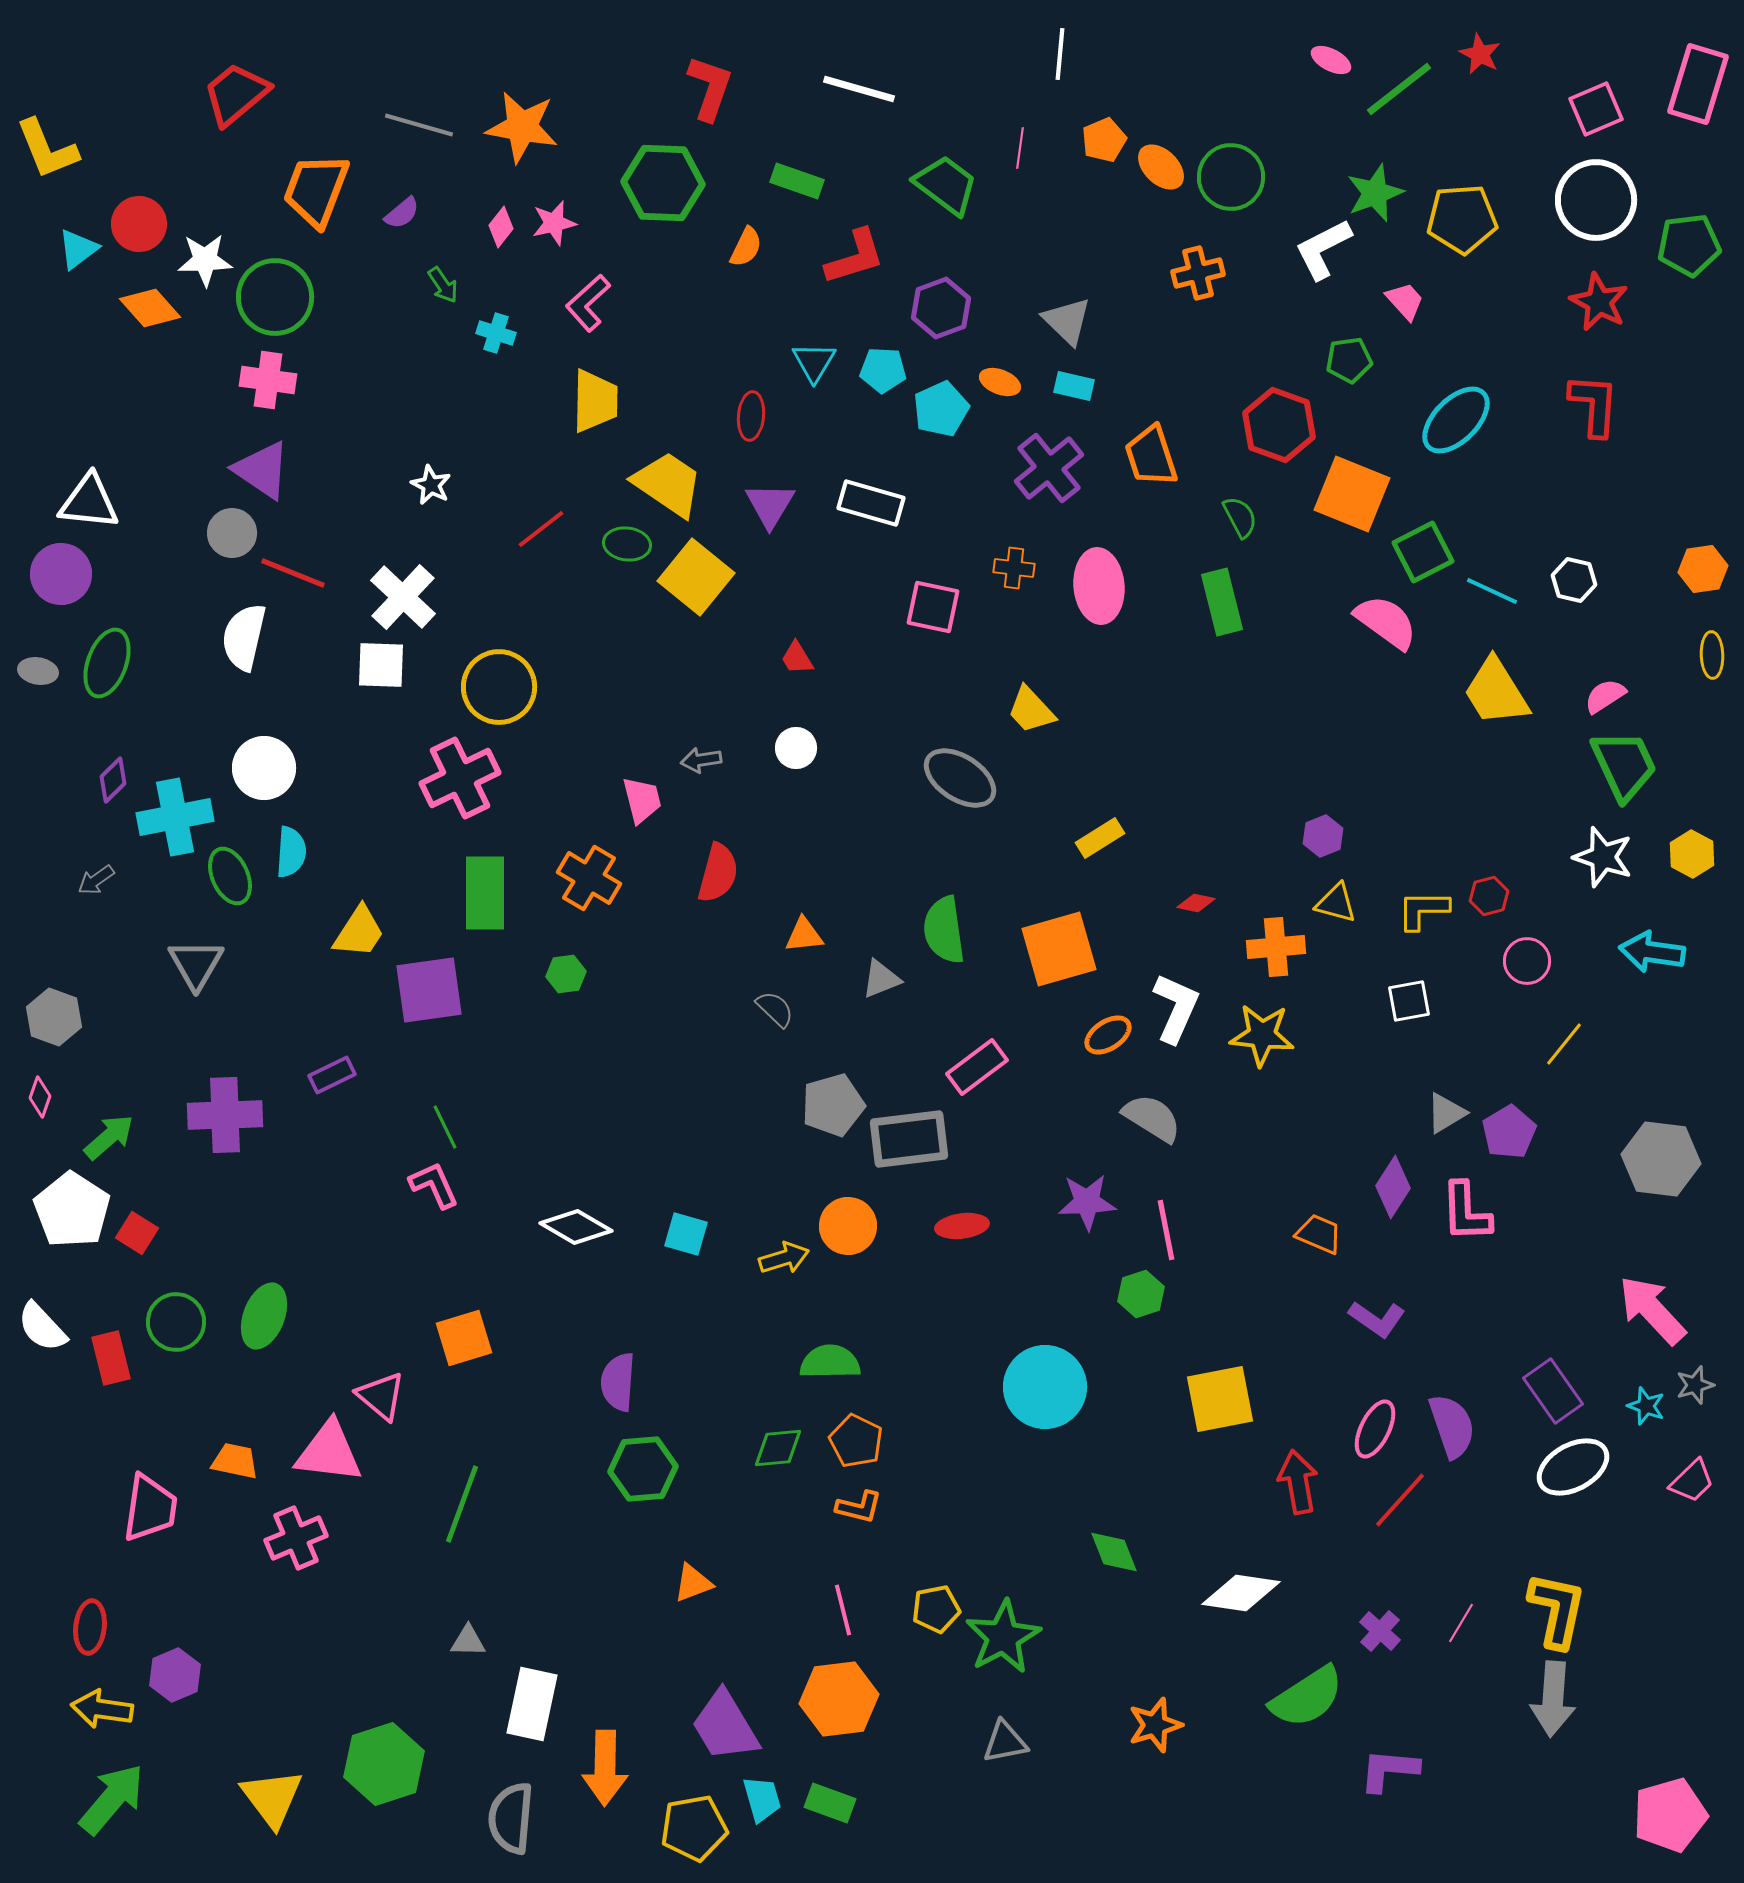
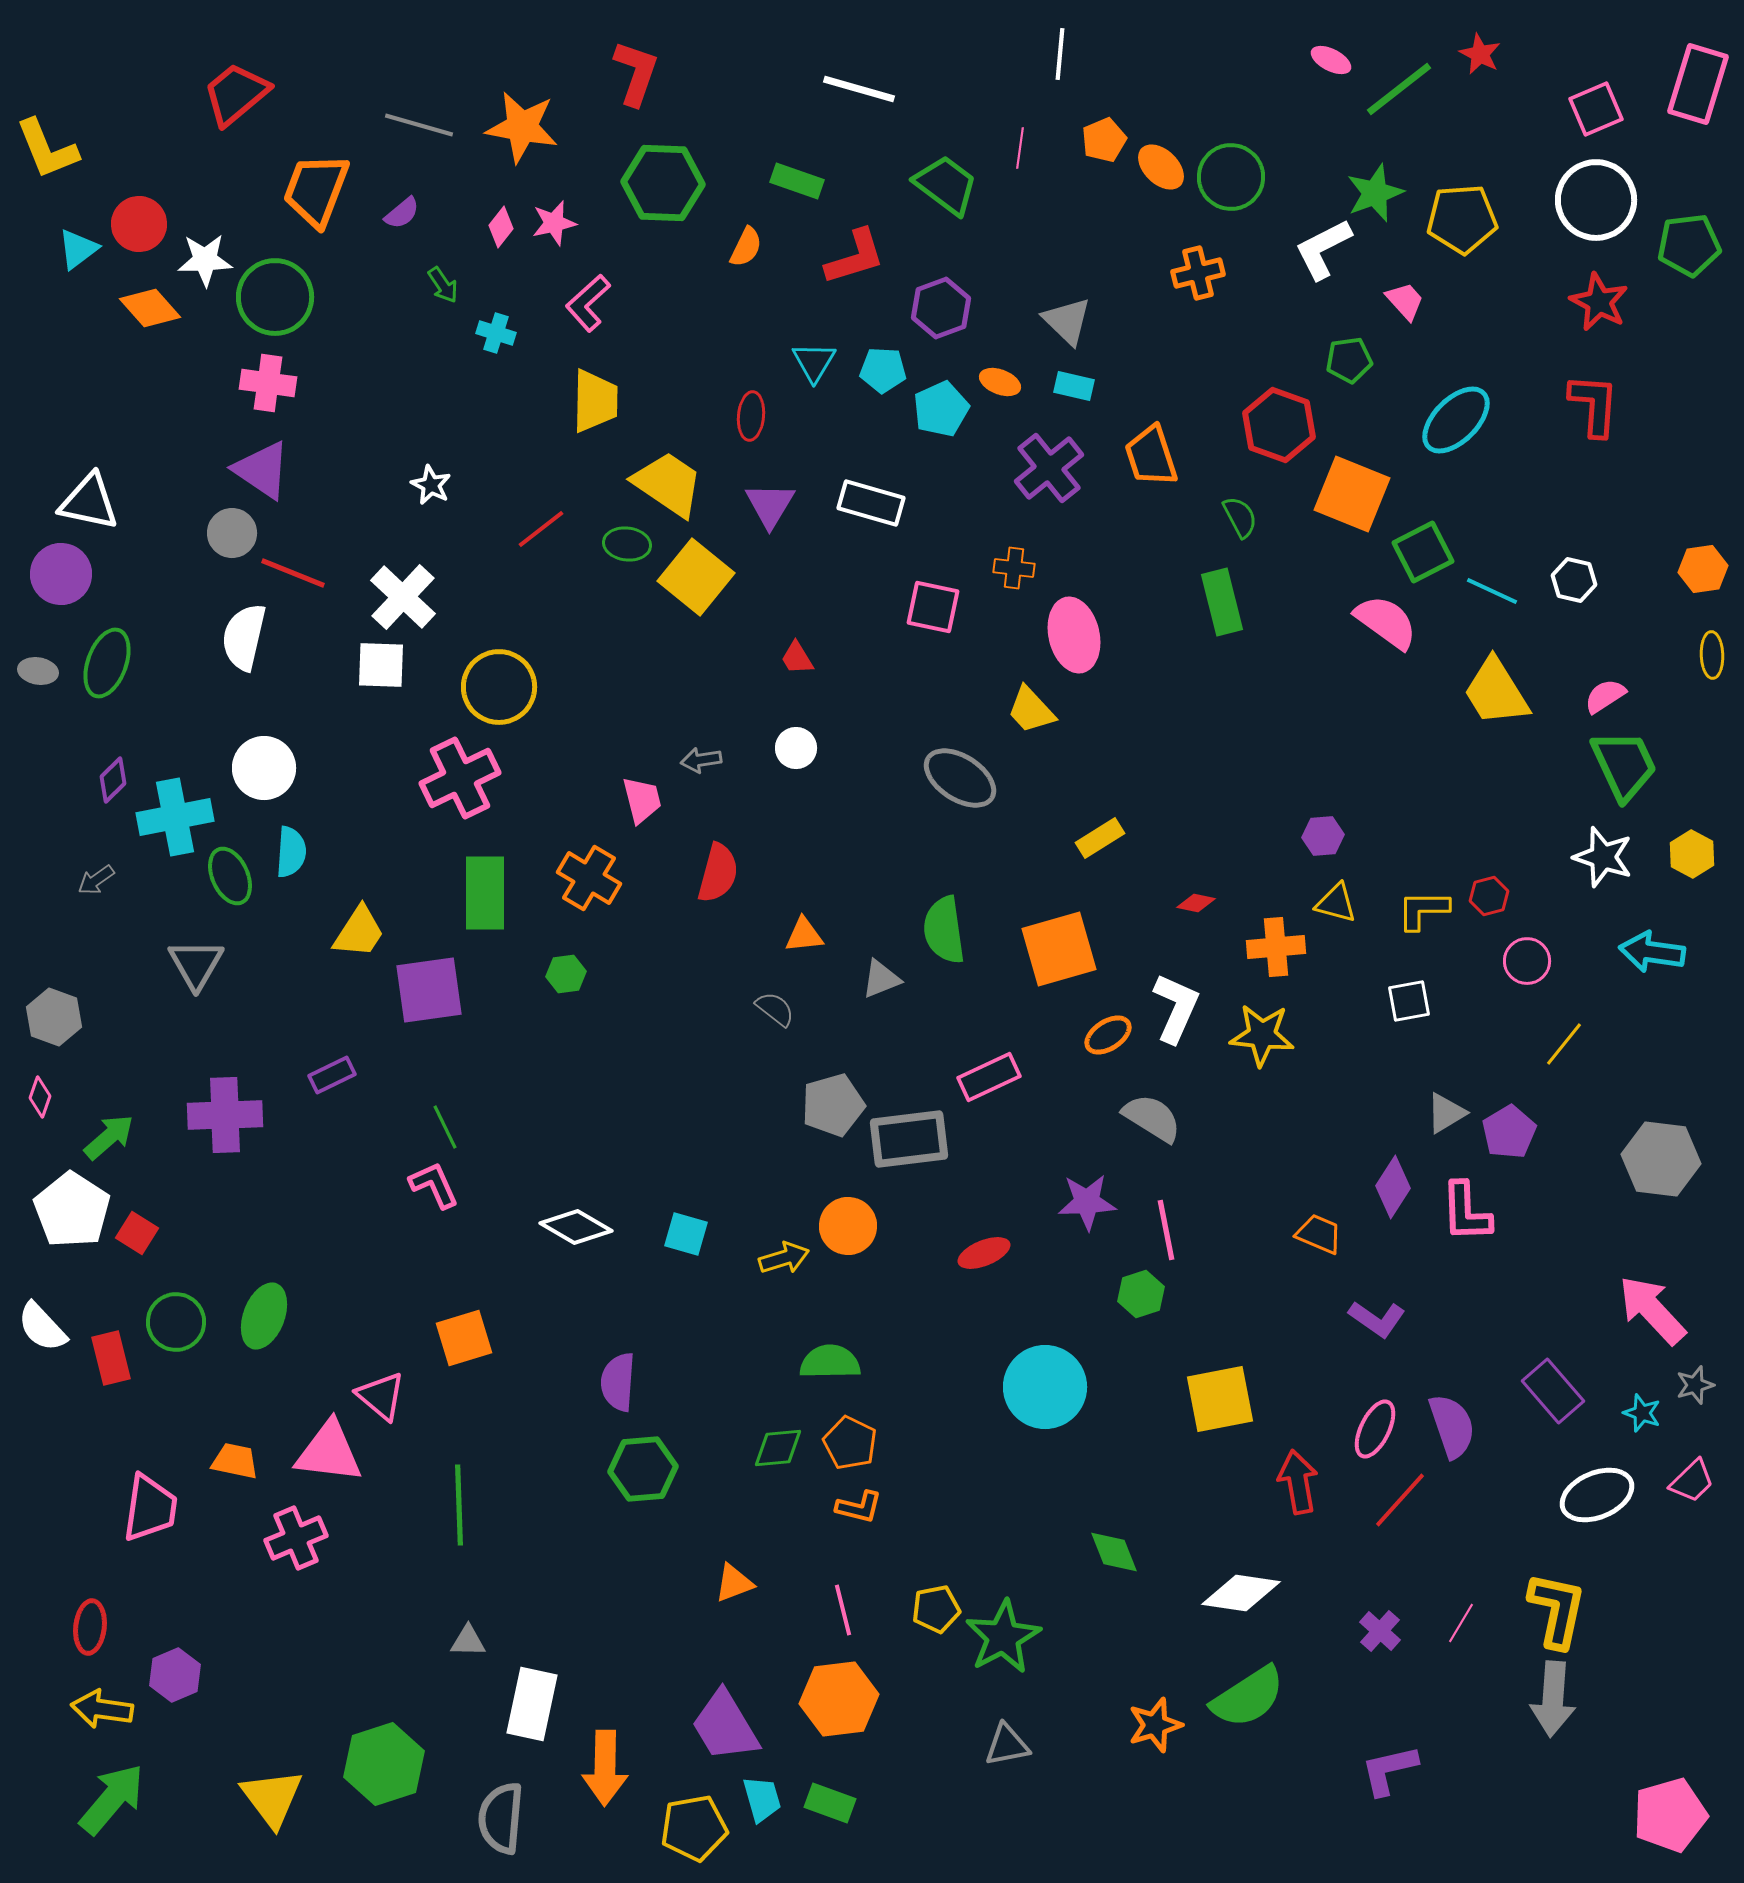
red L-shape at (710, 88): moved 74 px left, 15 px up
pink cross at (268, 380): moved 3 px down
white triangle at (89, 502): rotated 6 degrees clockwise
pink ellipse at (1099, 586): moved 25 px left, 49 px down; rotated 8 degrees counterclockwise
purple hexagon at (1323, 836): rotated 18 degrees clockwise
gray semicircle at (775, 1009): rotated 6 degrees counterclockwise
pink rectangle at (977, 1067): moved 12 px right, 10 px down; rotated 12 degrees clockwise
red ellipse at (962, 1226): moved 22 px right, 27 px down; rotated 15 degrees counterclockwise
purple rectangle at (1553, 1391): rotated 6 degrees counterclockwise
cyan star at (1646, 1406): moved 4 px left, 7 px down
orange pentagon at (856, 1441): moved 6 px left, 2 px down
white ellipse at (1573, 1467): moved 24 px right, 28 px down; rotated 6 degrees clockwise
green line at (462, 1504): moved 3 px left, 1 px down; rotated 22 degrees counterclockwise
orange triangle at (693, 1583): moved 41 px right
green semicircle at (1307, 1697): moved 59 px left
gray triangle at (1005, 1742): moved 2 px right, 3 px down
purple L-shape at (1389, 1770): rotated 18 degrees counterclockwise
gray semicircle at (511, 1818): moved 10 px left
